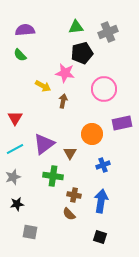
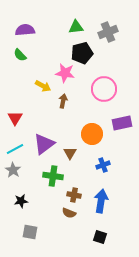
gray star: moved 7 px up; rotated 21 degrees counterclockwise
black star: moved 4 px right, 3 px up
brown semicircle: moved 1 px up; rotated 24 degrees counterclockwise
